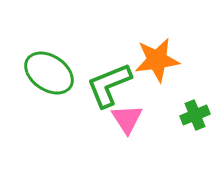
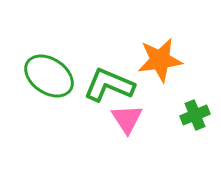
orange star: moved 3 px right
green ellipse: moved 3 px down
green L-shape: rotated 45 degrees clockwise
